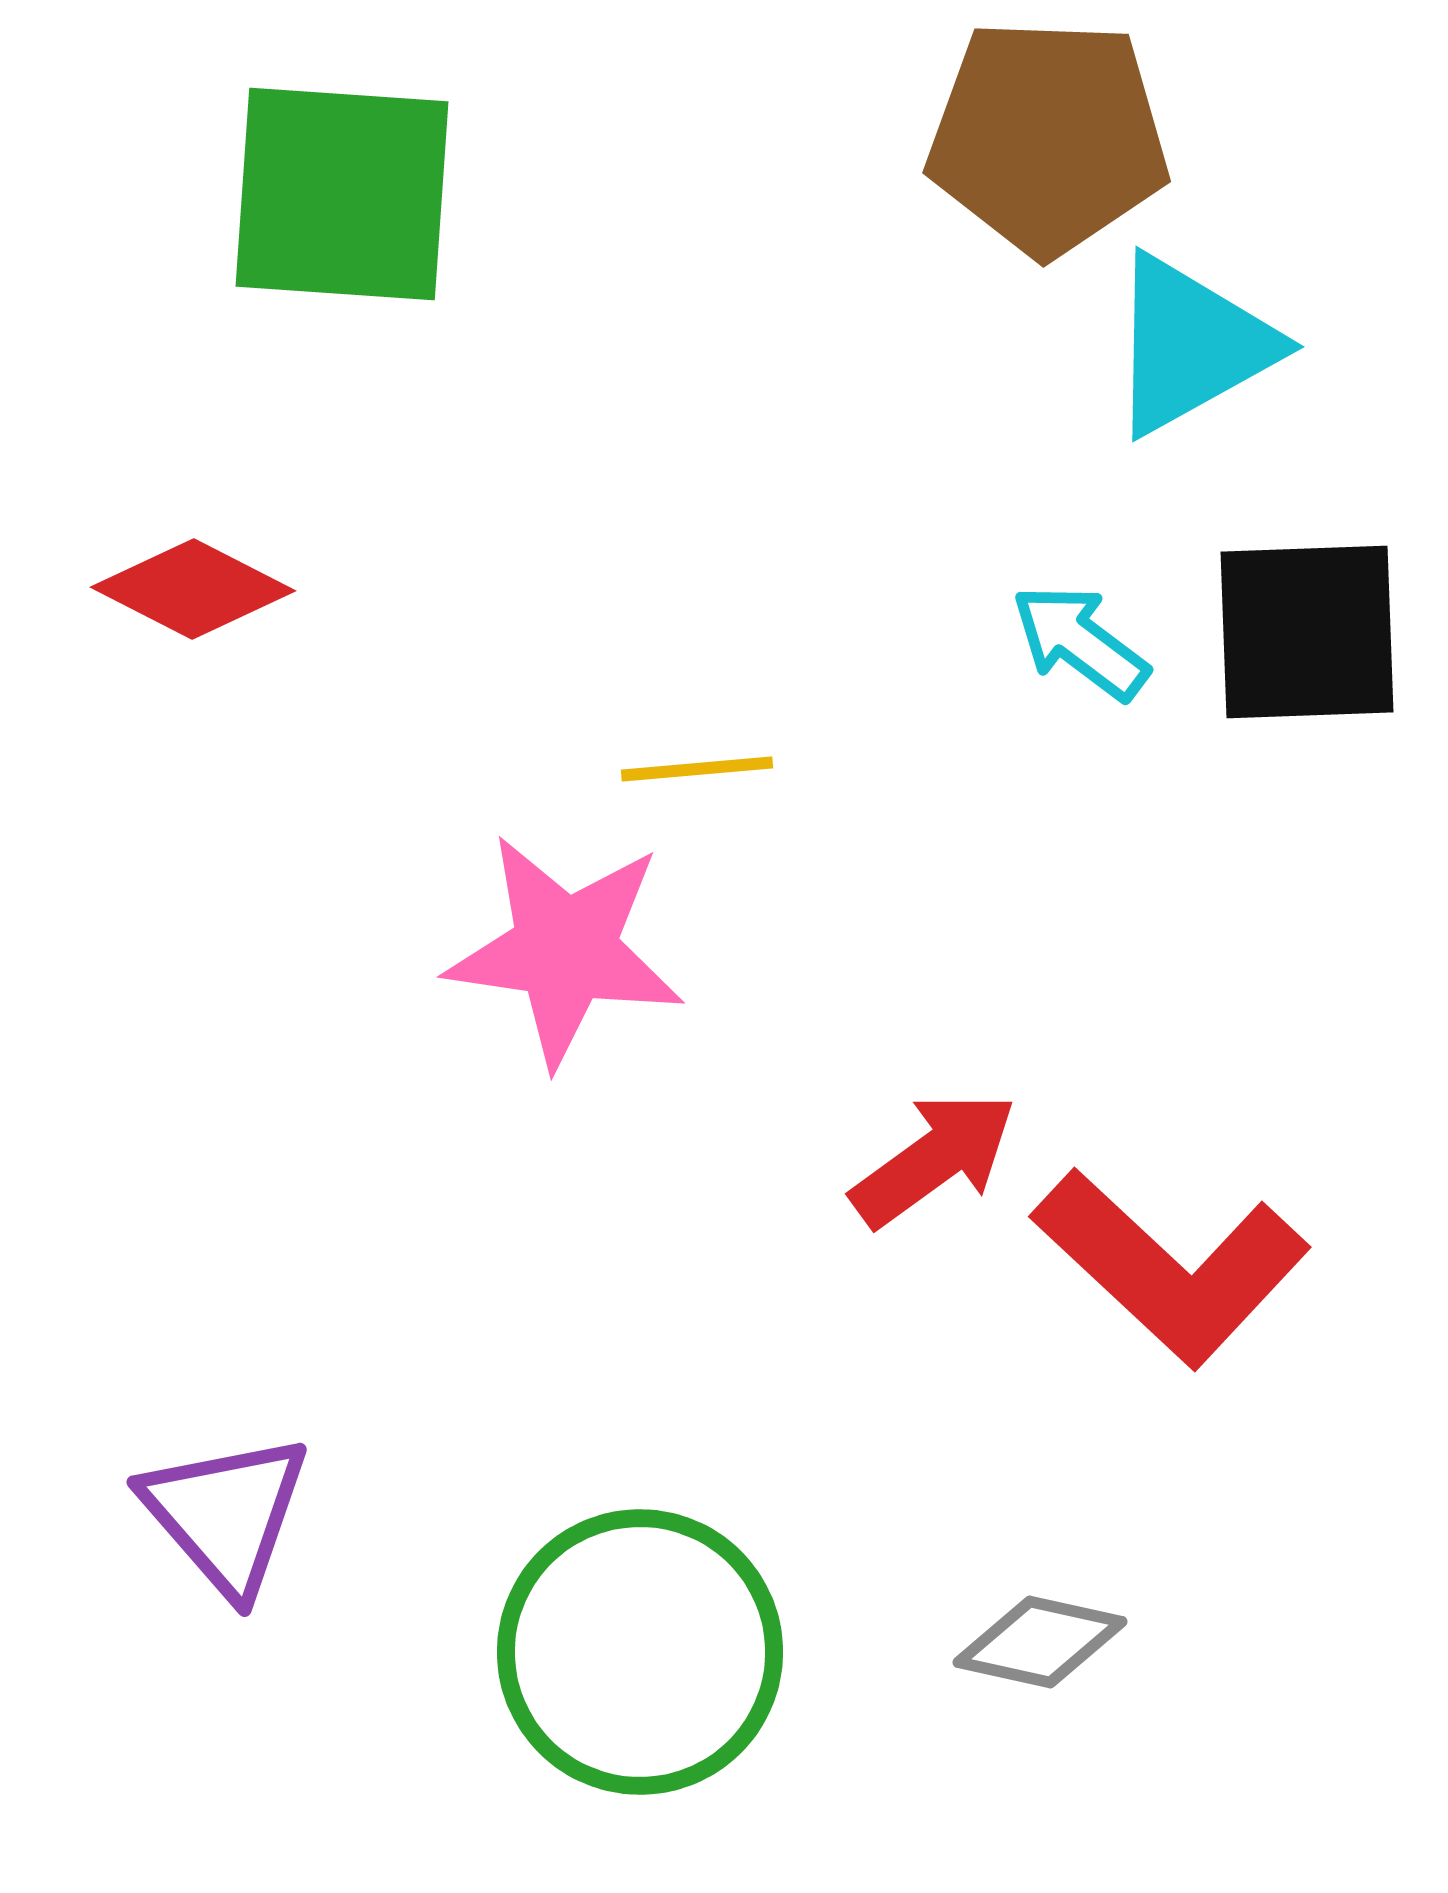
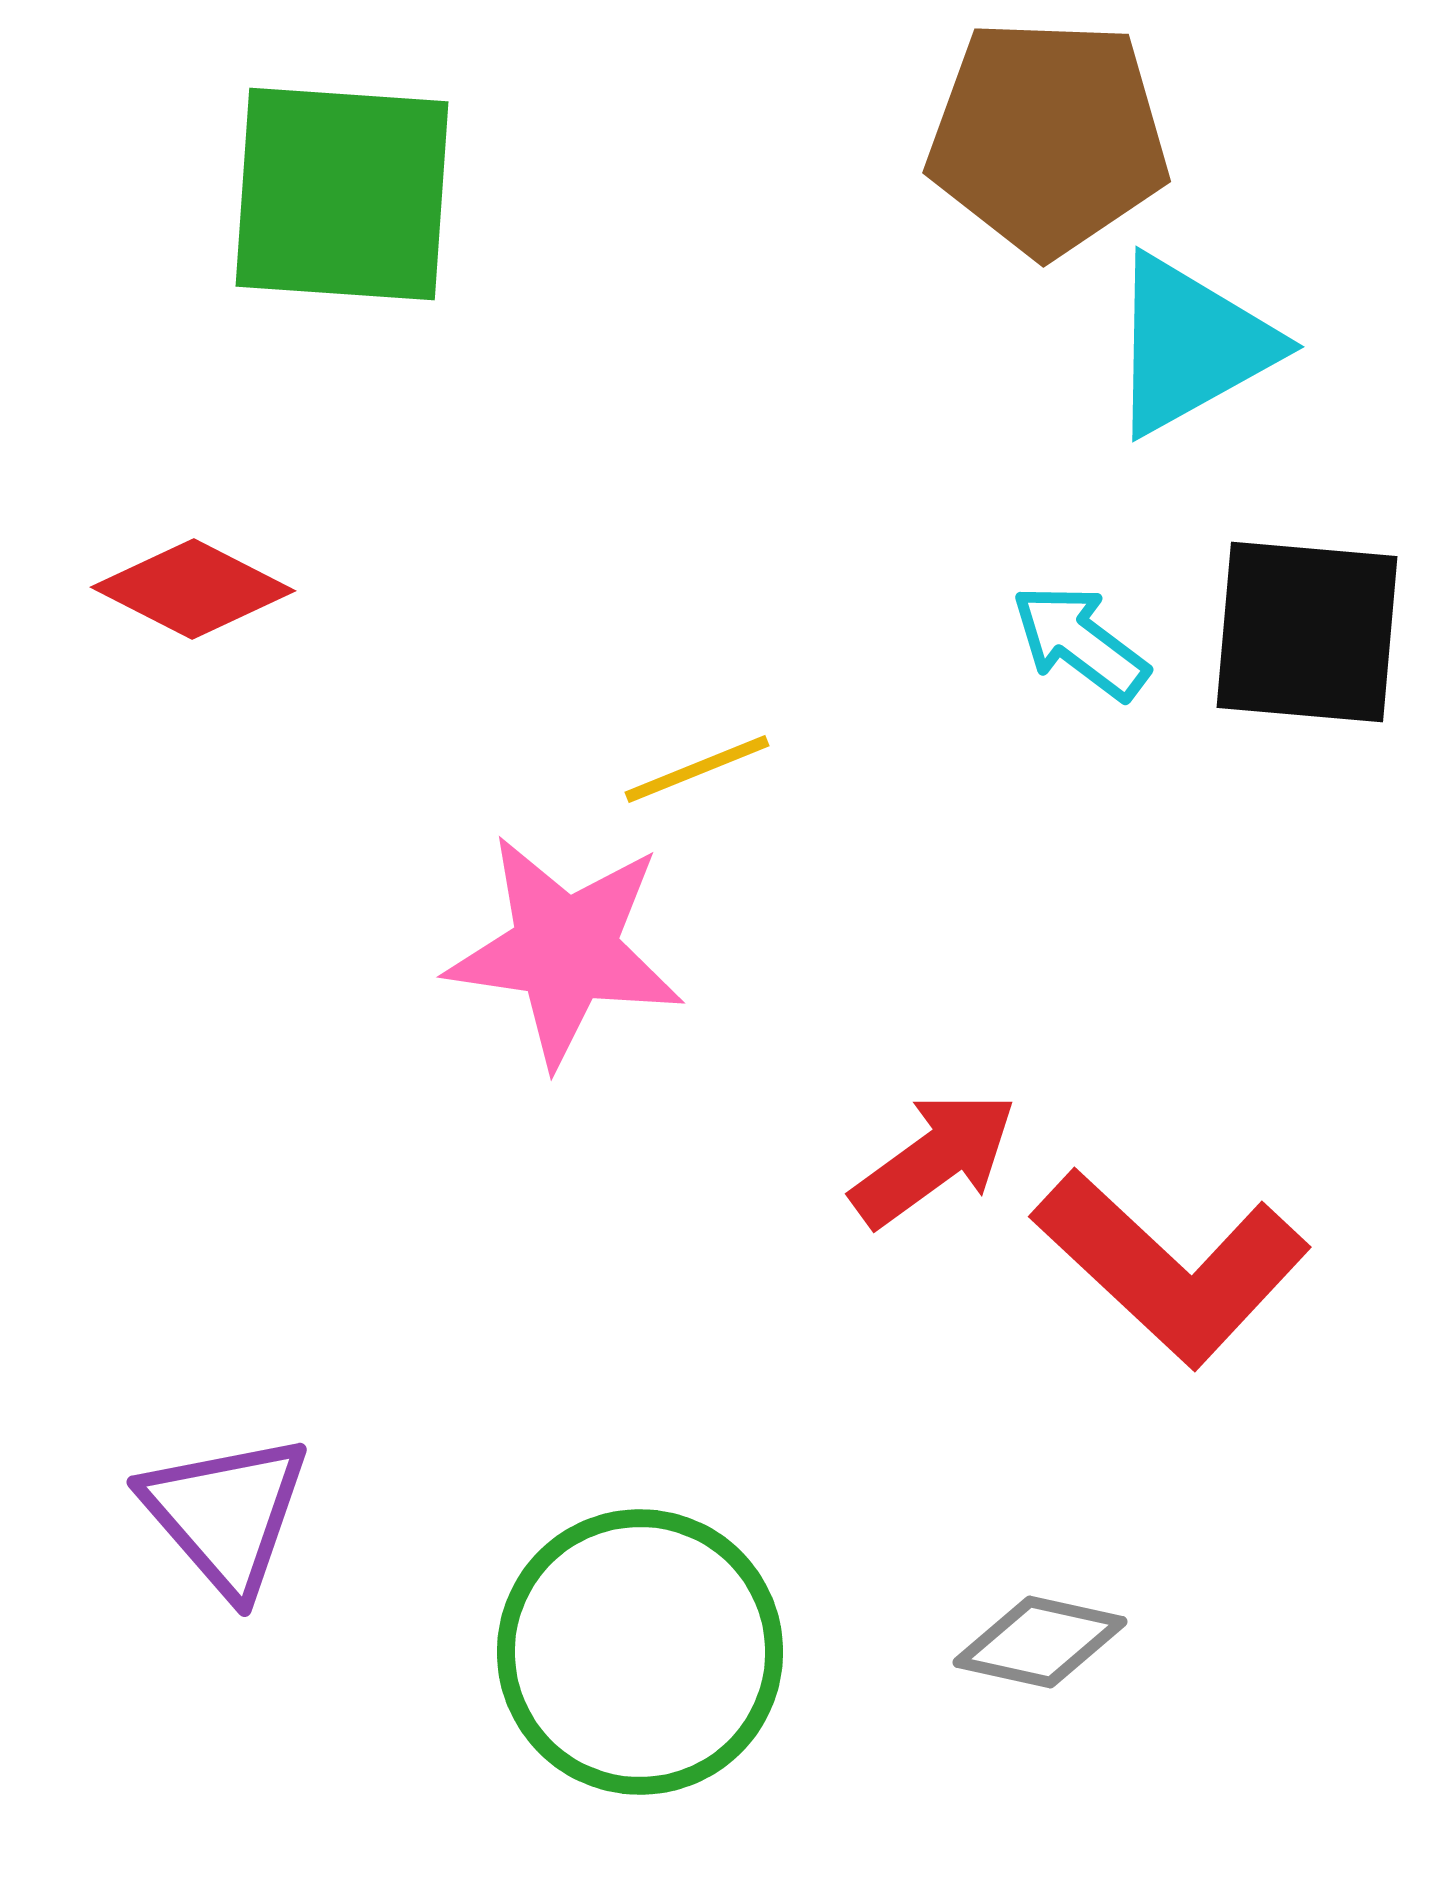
black square: rotated 7 degrees clockwise
yellow line: rotated 17 degrees counterclockwise
